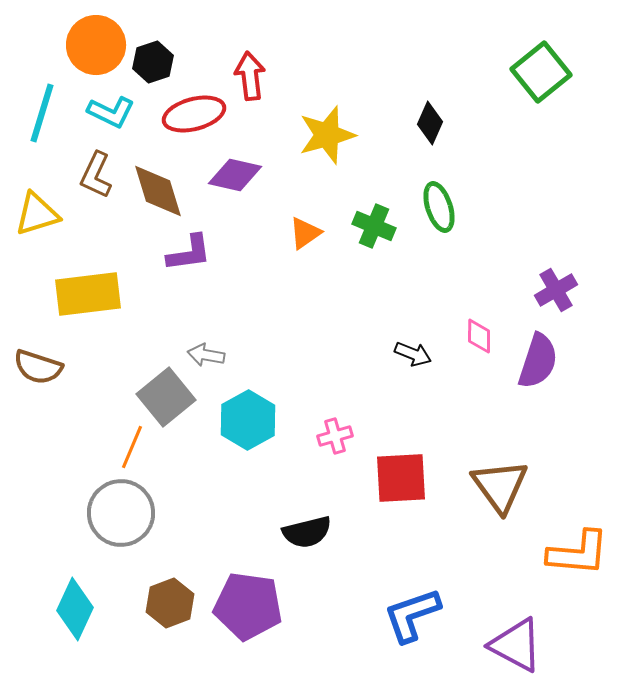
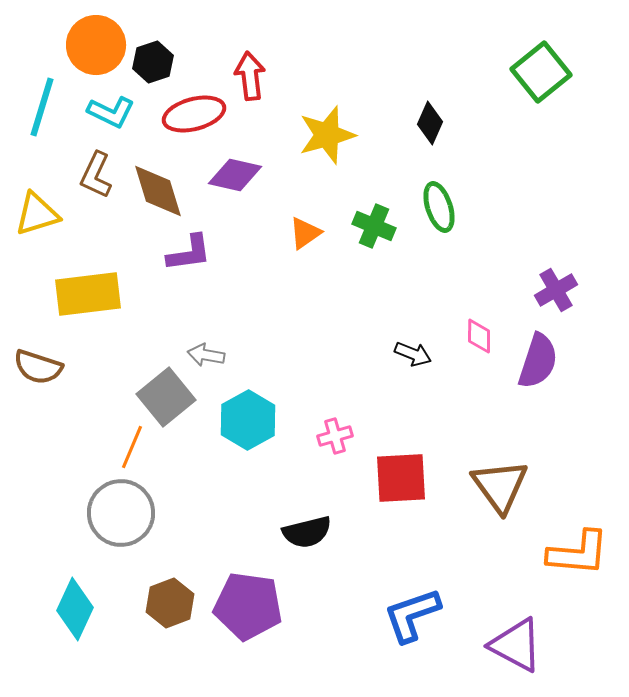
cyan line: moved 6 px up
